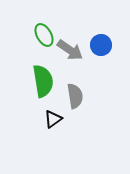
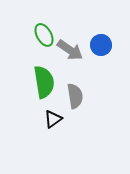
green semicircle: moved 1 px right, 1 px down
